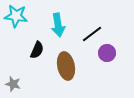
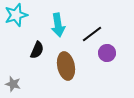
cyan star: moved 1 px up; rotated 25 degrees counterclockwise
